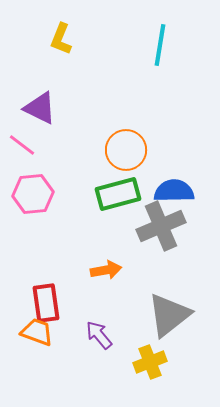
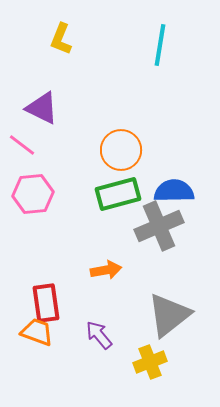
purple triangle: moved 2 px right
orange circle: moved 5 px left
gray cross: moved 2 px left
